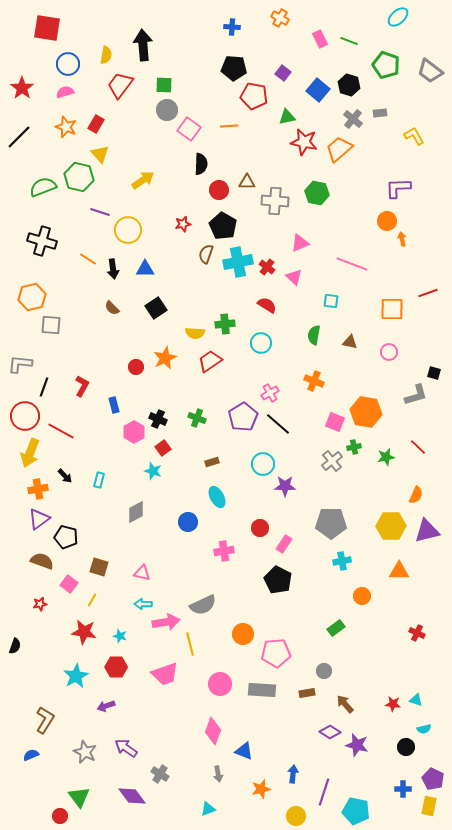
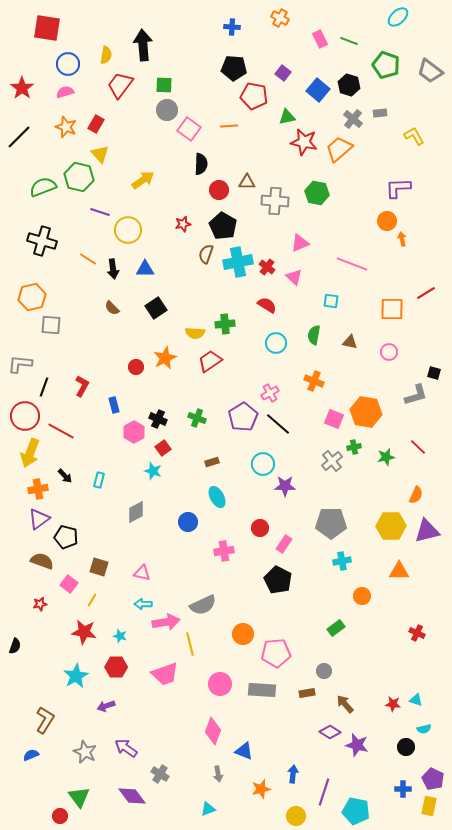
red line at (428, 293): moved 2 px left; rotated 12 degrees counterclockwise
cyan circle at (261, 343): moved 15 px right
pink square at (335, 422): moved 1 px left, 3 px up
